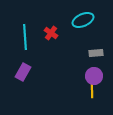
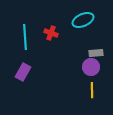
red cross: rotated 16 degrees counterclockwise
purple circle: moved 3 px left, 9 px up
